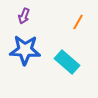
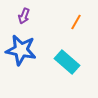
orange line: moved 2 px left
blue star: moved 4 px left; rotated 8 degrees clockwise
